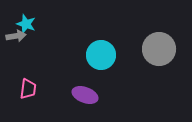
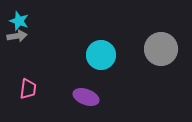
cyan star: moved 7 px left, 3 px up
gray arrow: moved 1 px right
gray circle: moved 2 px right
purple ellipse: moved 1 px right, 2 px down
